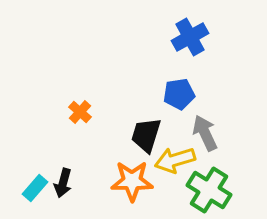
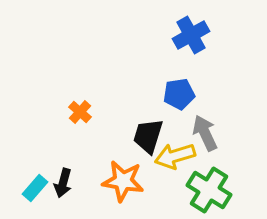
blue cross: moved 1 px right, 2 px up
black trapezoid: moved 2 px right, 1 px down
yellow arrow: moved 4 px up
orange star: moved 9 px left; rotated 9 degrees clockwise
